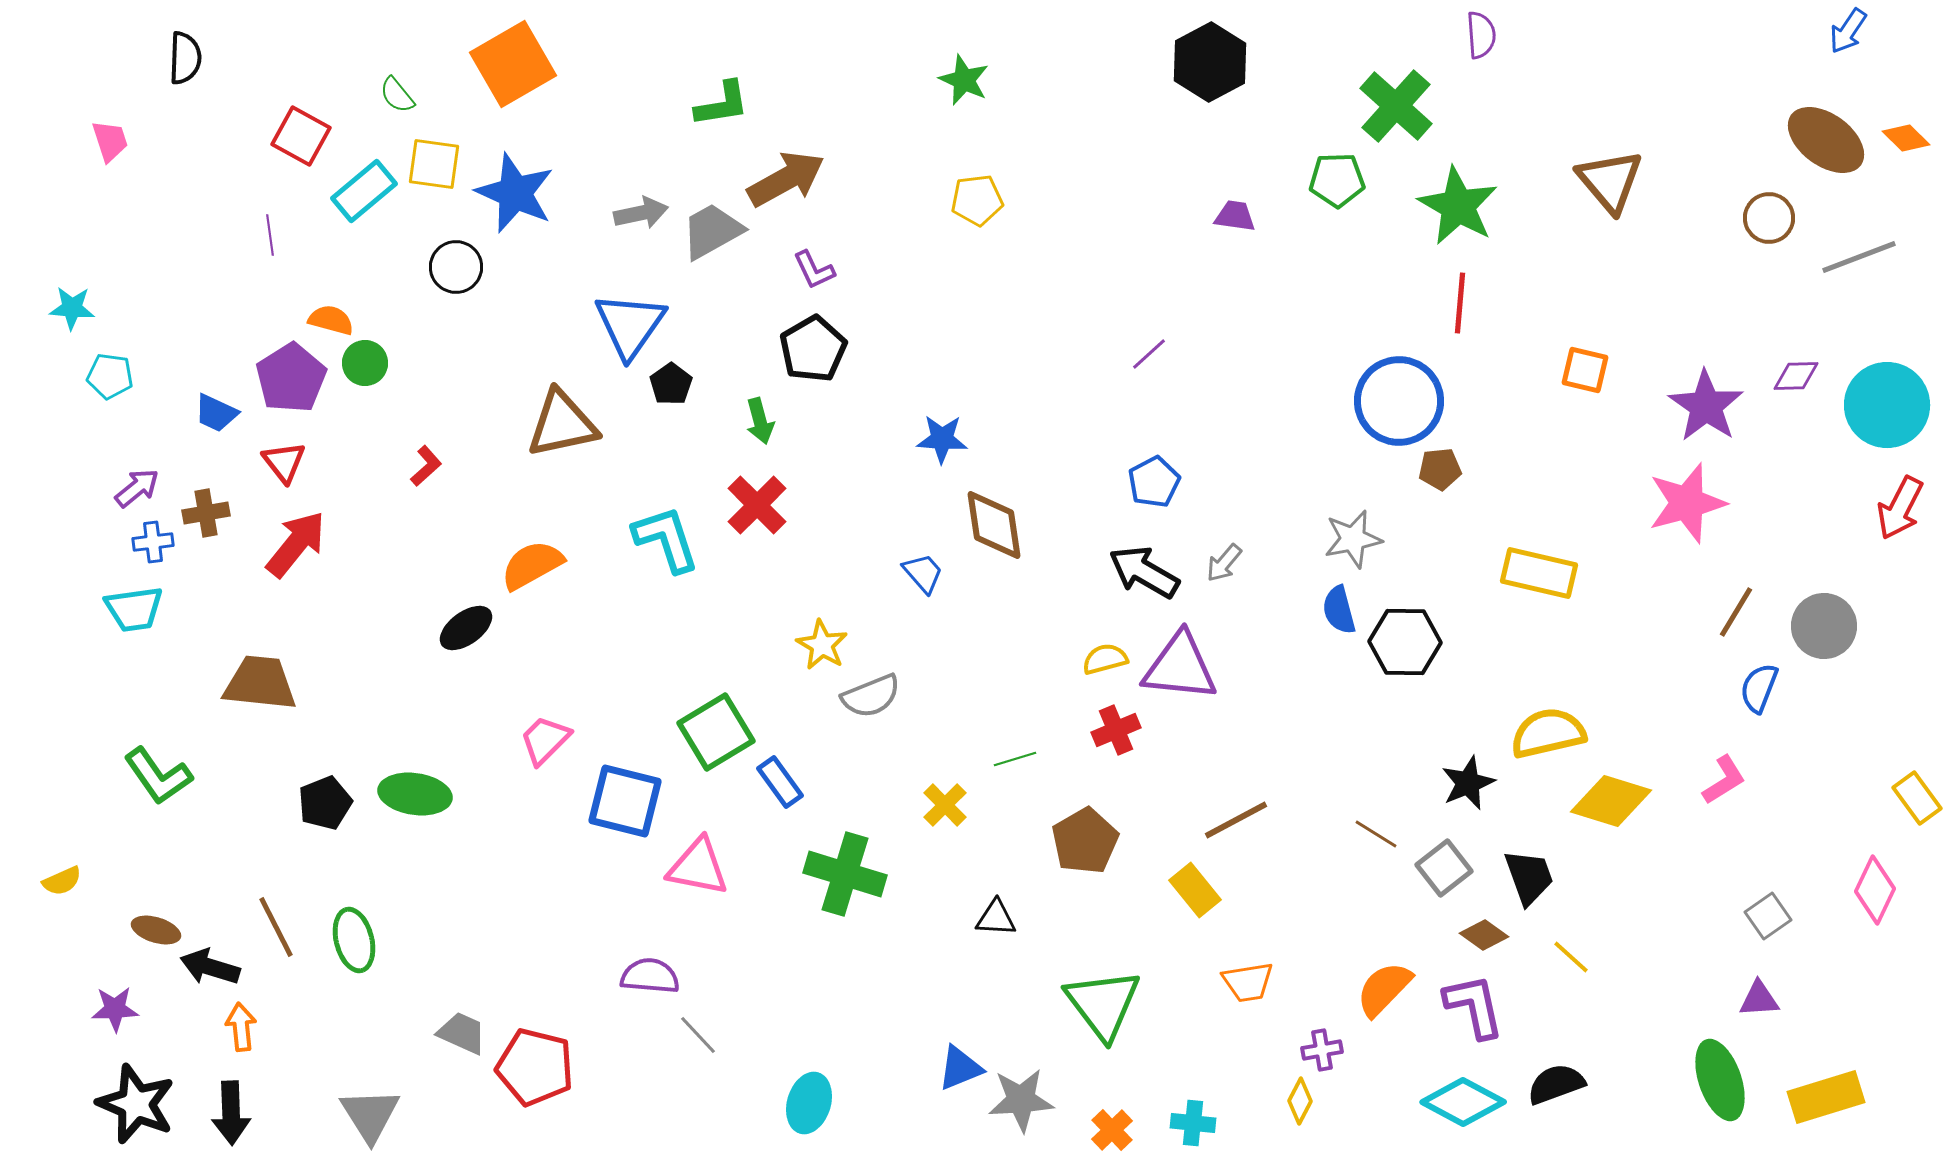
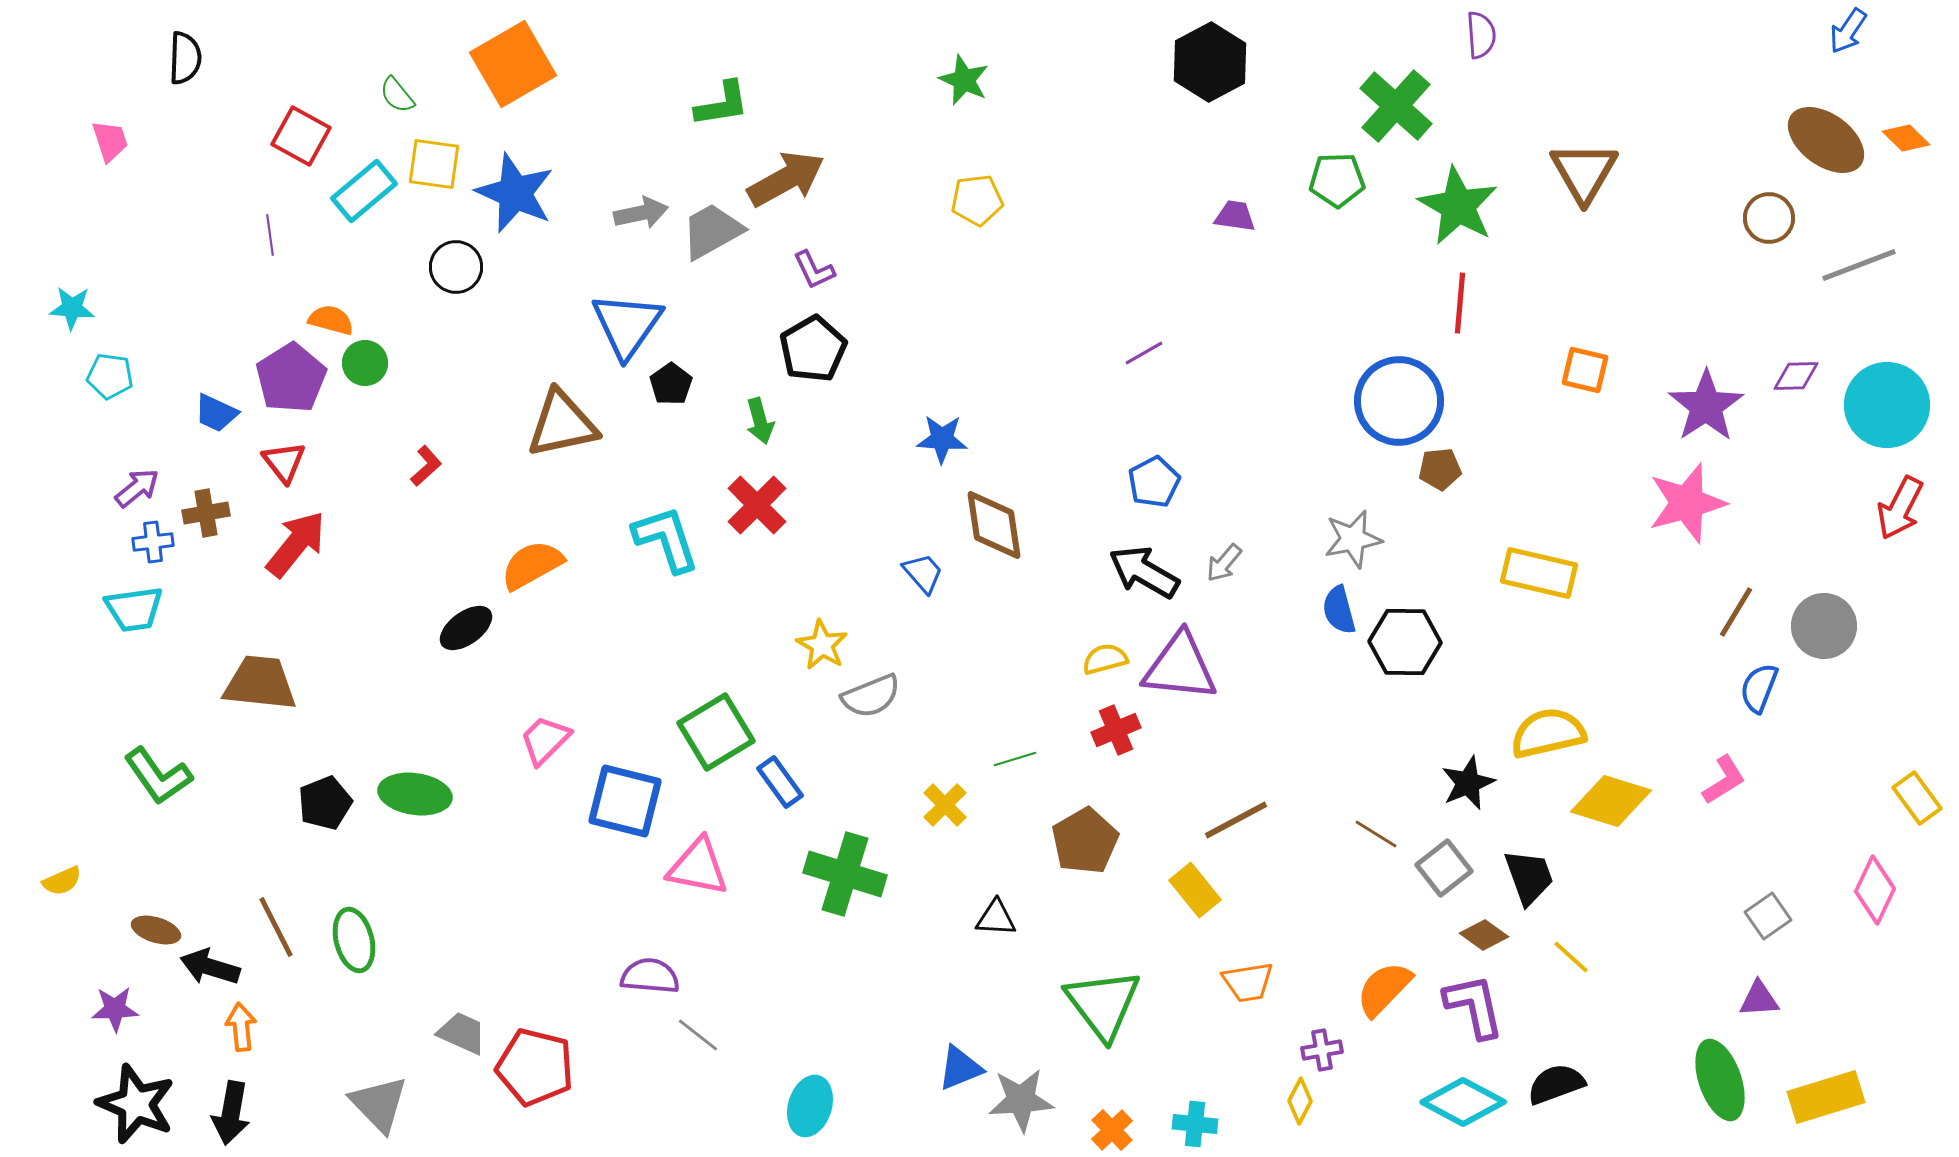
brown triangle at (1610, 181): moved 26 px left, 9 px up; rotated 10 degrees clockwise
gray line at (1859, 257): moved 8 px down
blue triangle at (630, 325): moved 3 px left
purple line at (1149, 354): moved 5 px left, 1 px up; rotated 12 degrees clockwise
purple star at (1706, 406): rotated 4 degrees clockwise
gray line at (698, 1035): rotated 9 degrees counterclockwise
cyan ellipse at (809, 1103): moved 1 px right, 3 px down
black arrow at (231, 1113): rotated 12 degrees clockwise
gray triangle at (370, 1115): moved 9 px right, 11 px up; rotated 12 degrees counterclockwise
cyan cross at (1193, 1123): moved 2 px right, 1 px down
